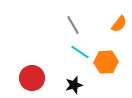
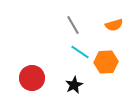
orange semicircle: moved 5 px left, 1 px down; rotated 36 degrees clockwise
black star: rotated 12 degrees counterclockwise
